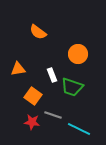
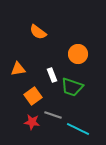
orange square: rotated 18 degrees clockwise
cyan line: moved 1 px left
